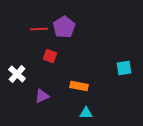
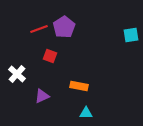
red line: rotated 18 degrees counterclockwise
cyan square: moved 7 px right, 33 px up
